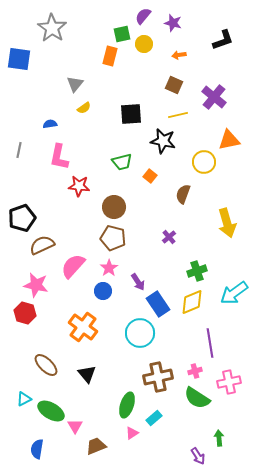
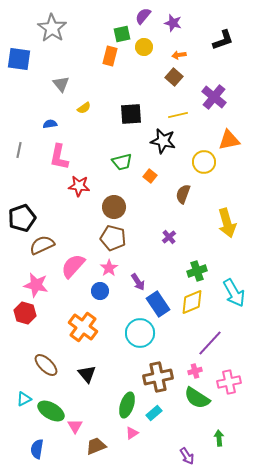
yellow circle at (144, 44): moved 3 px down
gray triangle at (75, 84): moved 14 px left; rotated 18 degrees counterclockwise
brown square at (174, 85): moved 8 px up; rotated 18 degrees clockwise
blue circle at (103, 291): moved 3 px left
cyan arrow at (234, 293): rotated 84 degrees counterclockwise
purple line at (210, 343): rotated 52 degrees clockwise
cyan rectangle at (154, 418): moved 5 px up
purple arrow at (198, 456): moved 11 px left
